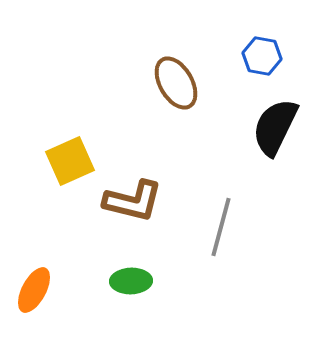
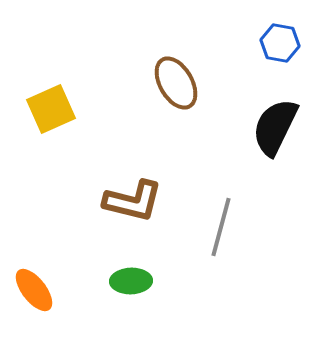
blue hexagon: moved 18 px right, 13 px up
yellow square: moved 19 px left, 52 px up
orange ellipse: rotated 66 degrees counterclockwise
